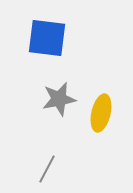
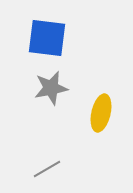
gray star: moved 8 px left, 11 px up
gray line: rotated 32 degrees clockwise
